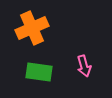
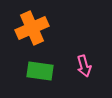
green rectangle: moved 1 px right, 1 px up
